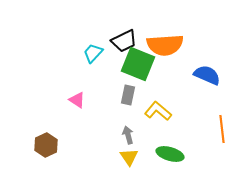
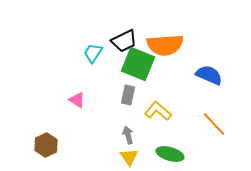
cyan trapezoid: rotated 10 degrees counterclockwise
blue semicircle: moved 2 px right
orange line: moved 8 px left, 5 px up; rotated 36 degrees counterclockwise
